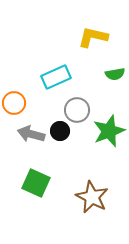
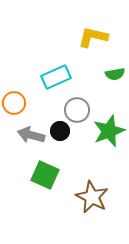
gray arrow: moved 1 px down
green square: moved 9 px right, 8 px up
